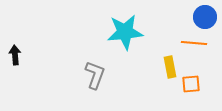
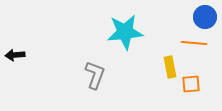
black arrow: rotated 90 degrees counterclockwise
